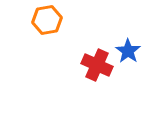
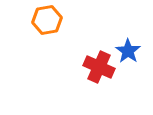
red cross: moved 2 px right, 2 px down
